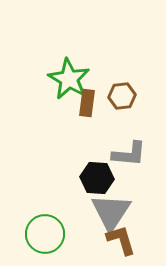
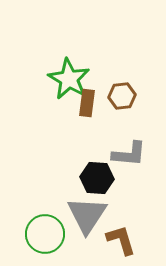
gray triangle: moved 24 px left, 3 px down
